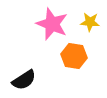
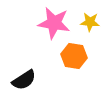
pink star: moved 2 px right, 1 px up; rotated 12 degrees counterclockwise
